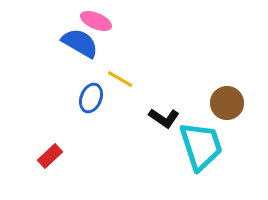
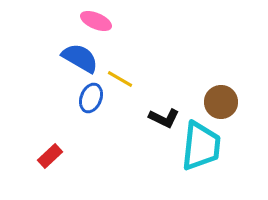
blue semicircle: moved 15 px down
brown circle: moved 6 px left, 1 px up
black L-shape: rotated 8 degrees counterclockwise
cyan trapezoid: rotated 24 degrees clockwise
